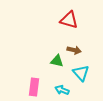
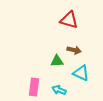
green triangle: rotated 16 degrees counterclockwise
cyan triangle: rotated 24 degrees counterclockwise
cyan arrow: moved 3 px left
